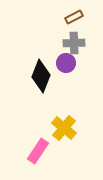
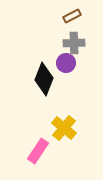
brown rectangle: moved 2 px left, 1 px up
black diamond: moved 3 px right, 3 px down
